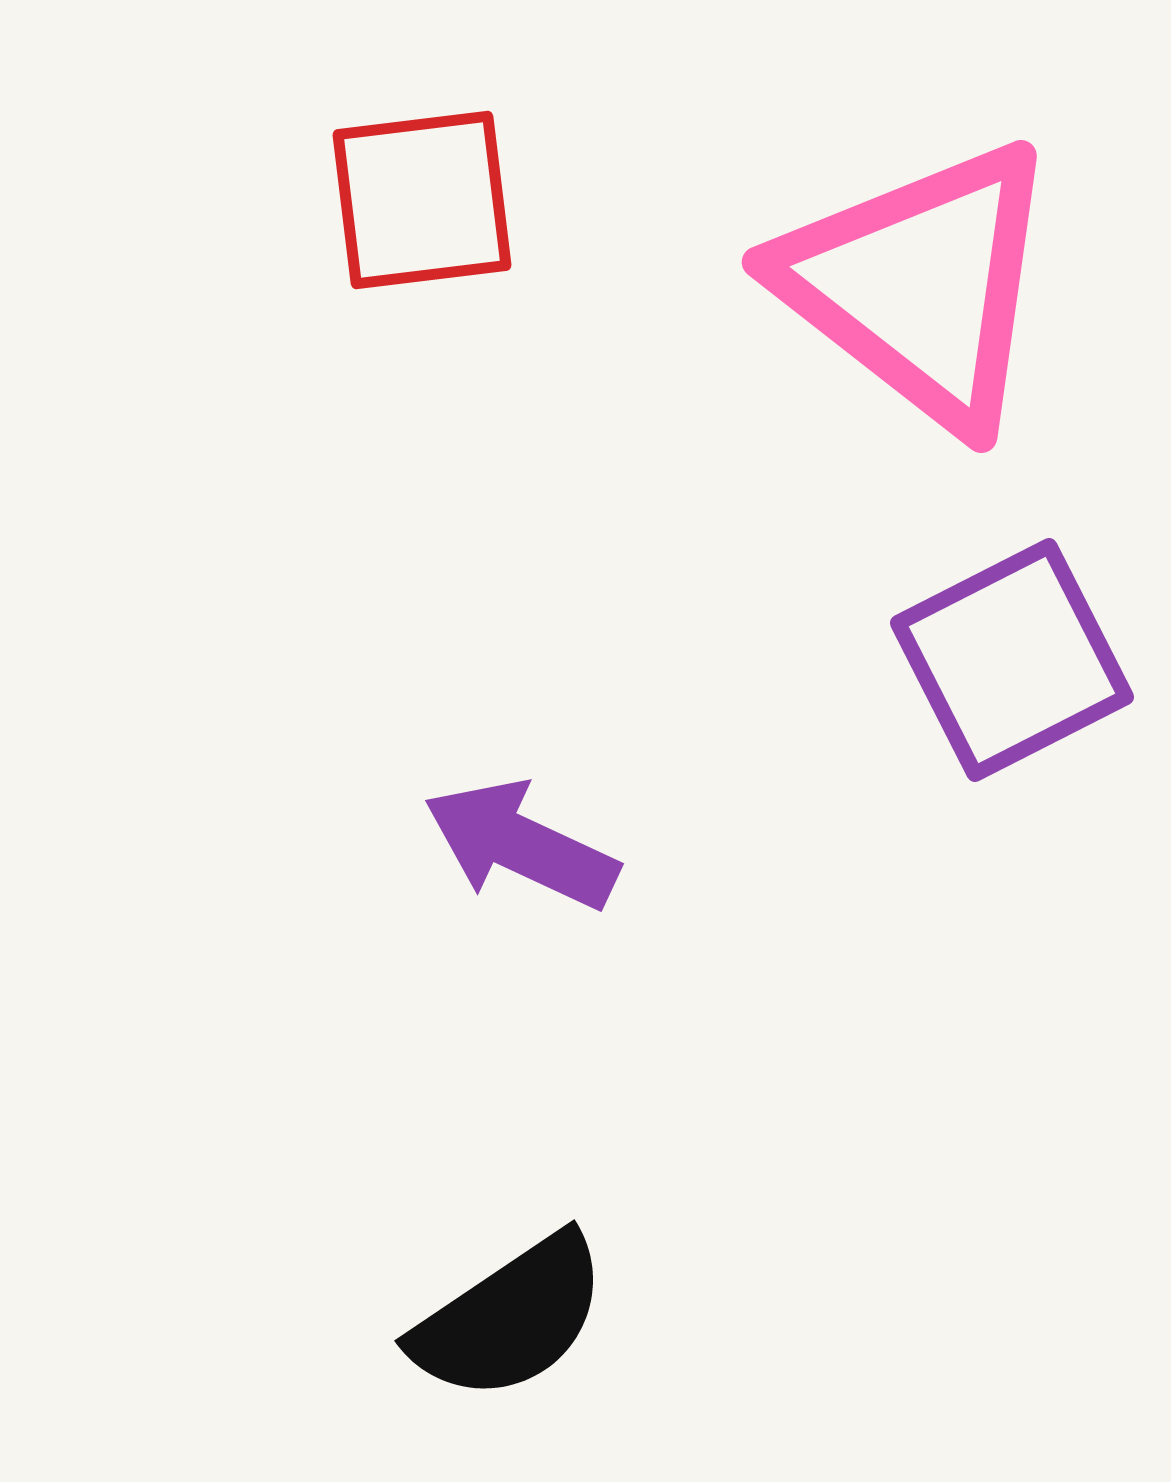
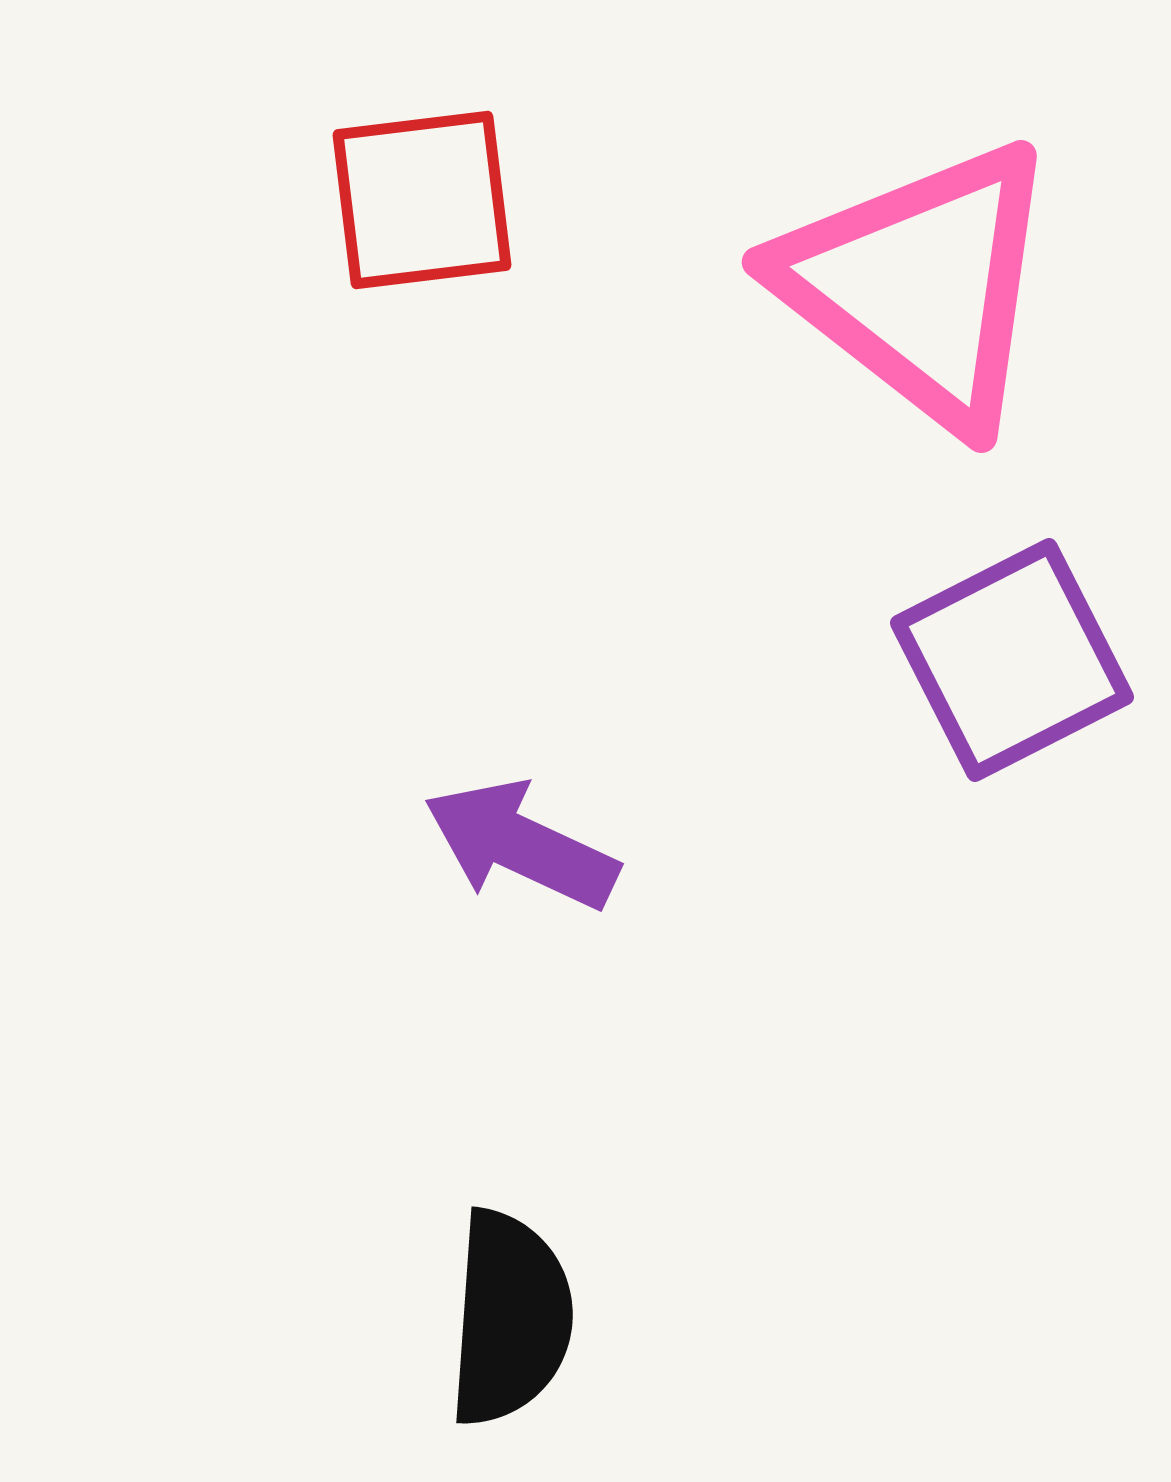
black semicircle: rotated 52 degrees counterclockwise
